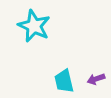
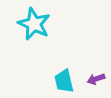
cyan star: moved 2 px up
